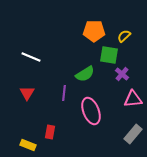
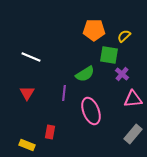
orange pentagon: moved 1 px up
yellow rectangle: moved 1 px left
